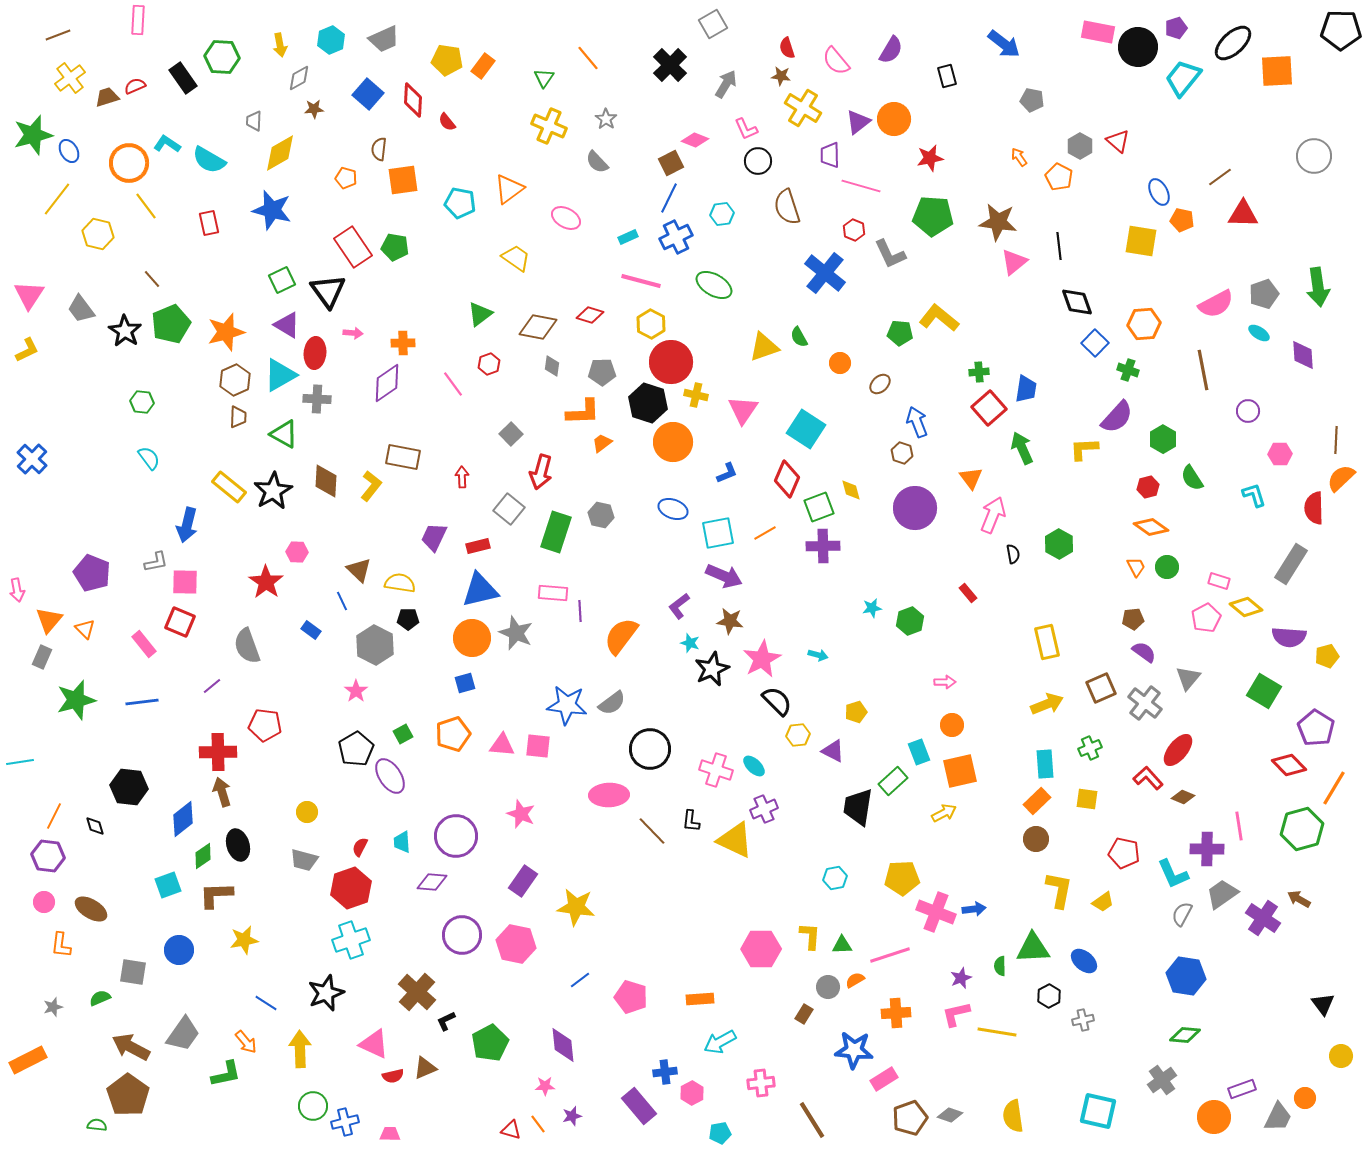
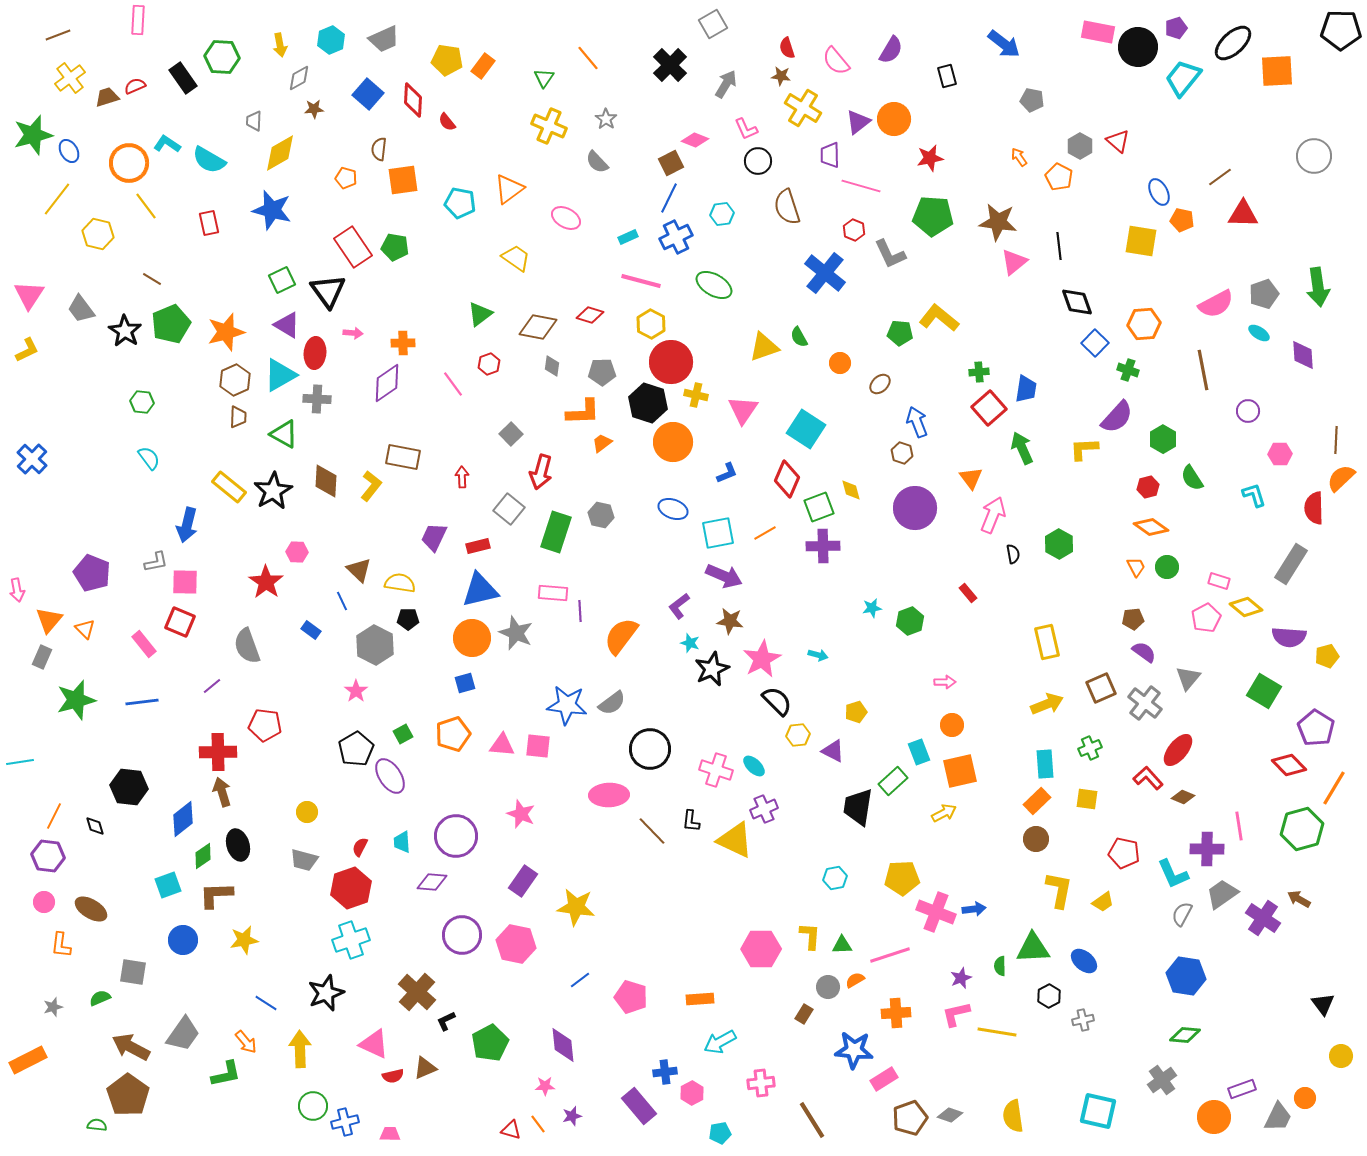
brown line at (152, 279): rotated 18 degrees counterclockwise
blue circle at (179, 950): moved 4 px right, 10 px up
